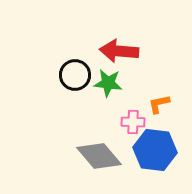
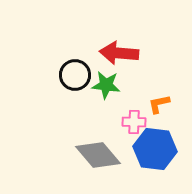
red arrow: moved 2 px down
green star: moved 2 px left, 2 px down
pink cross: moved 1 px right
blue hexagon: moved 1 px up
gray diamond: moved 1 px left, 1 px up
